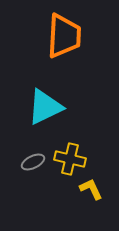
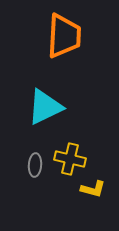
gray ellipse: moved 2 px right, 3 px down; rotated 60 degrees counterclockwise
yellow L-shape: moved 2 px right; rotated 130 degrees clockwise
